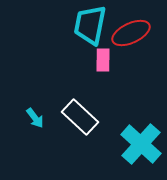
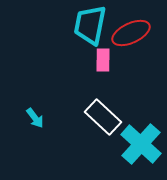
white rectangle: moved 23 px right
